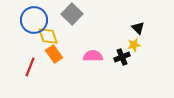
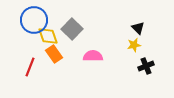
gray square: moved 15 px down
black cross: moved 24 px right, 9 px down
